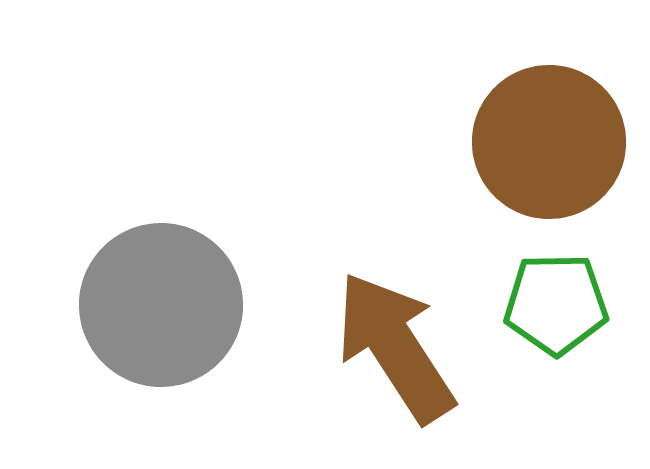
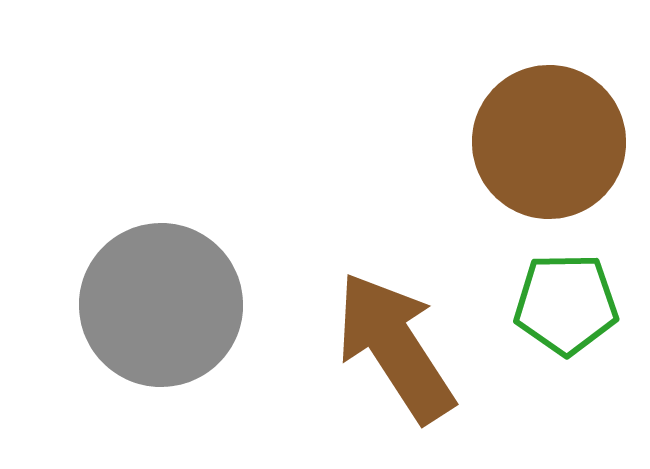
green pentagon: moved 10 px right
